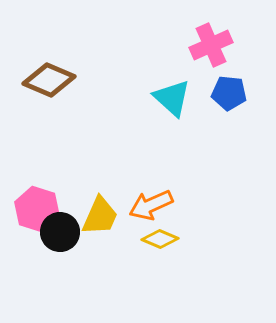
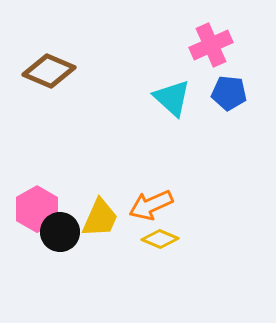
brown diamond: moved 9 px up
pink hexagon: rotated 12 degrees clockwise
yellow trapezoid: moved 2 px down
